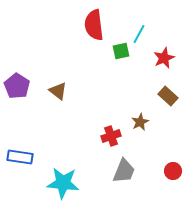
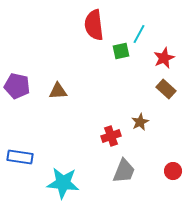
purple pentagon: rotated 20 degrees counterclockwise
brown triangle: rotated 42 degrees counterclockwise
brown rectangle: moved 2 px left, 7 px up
